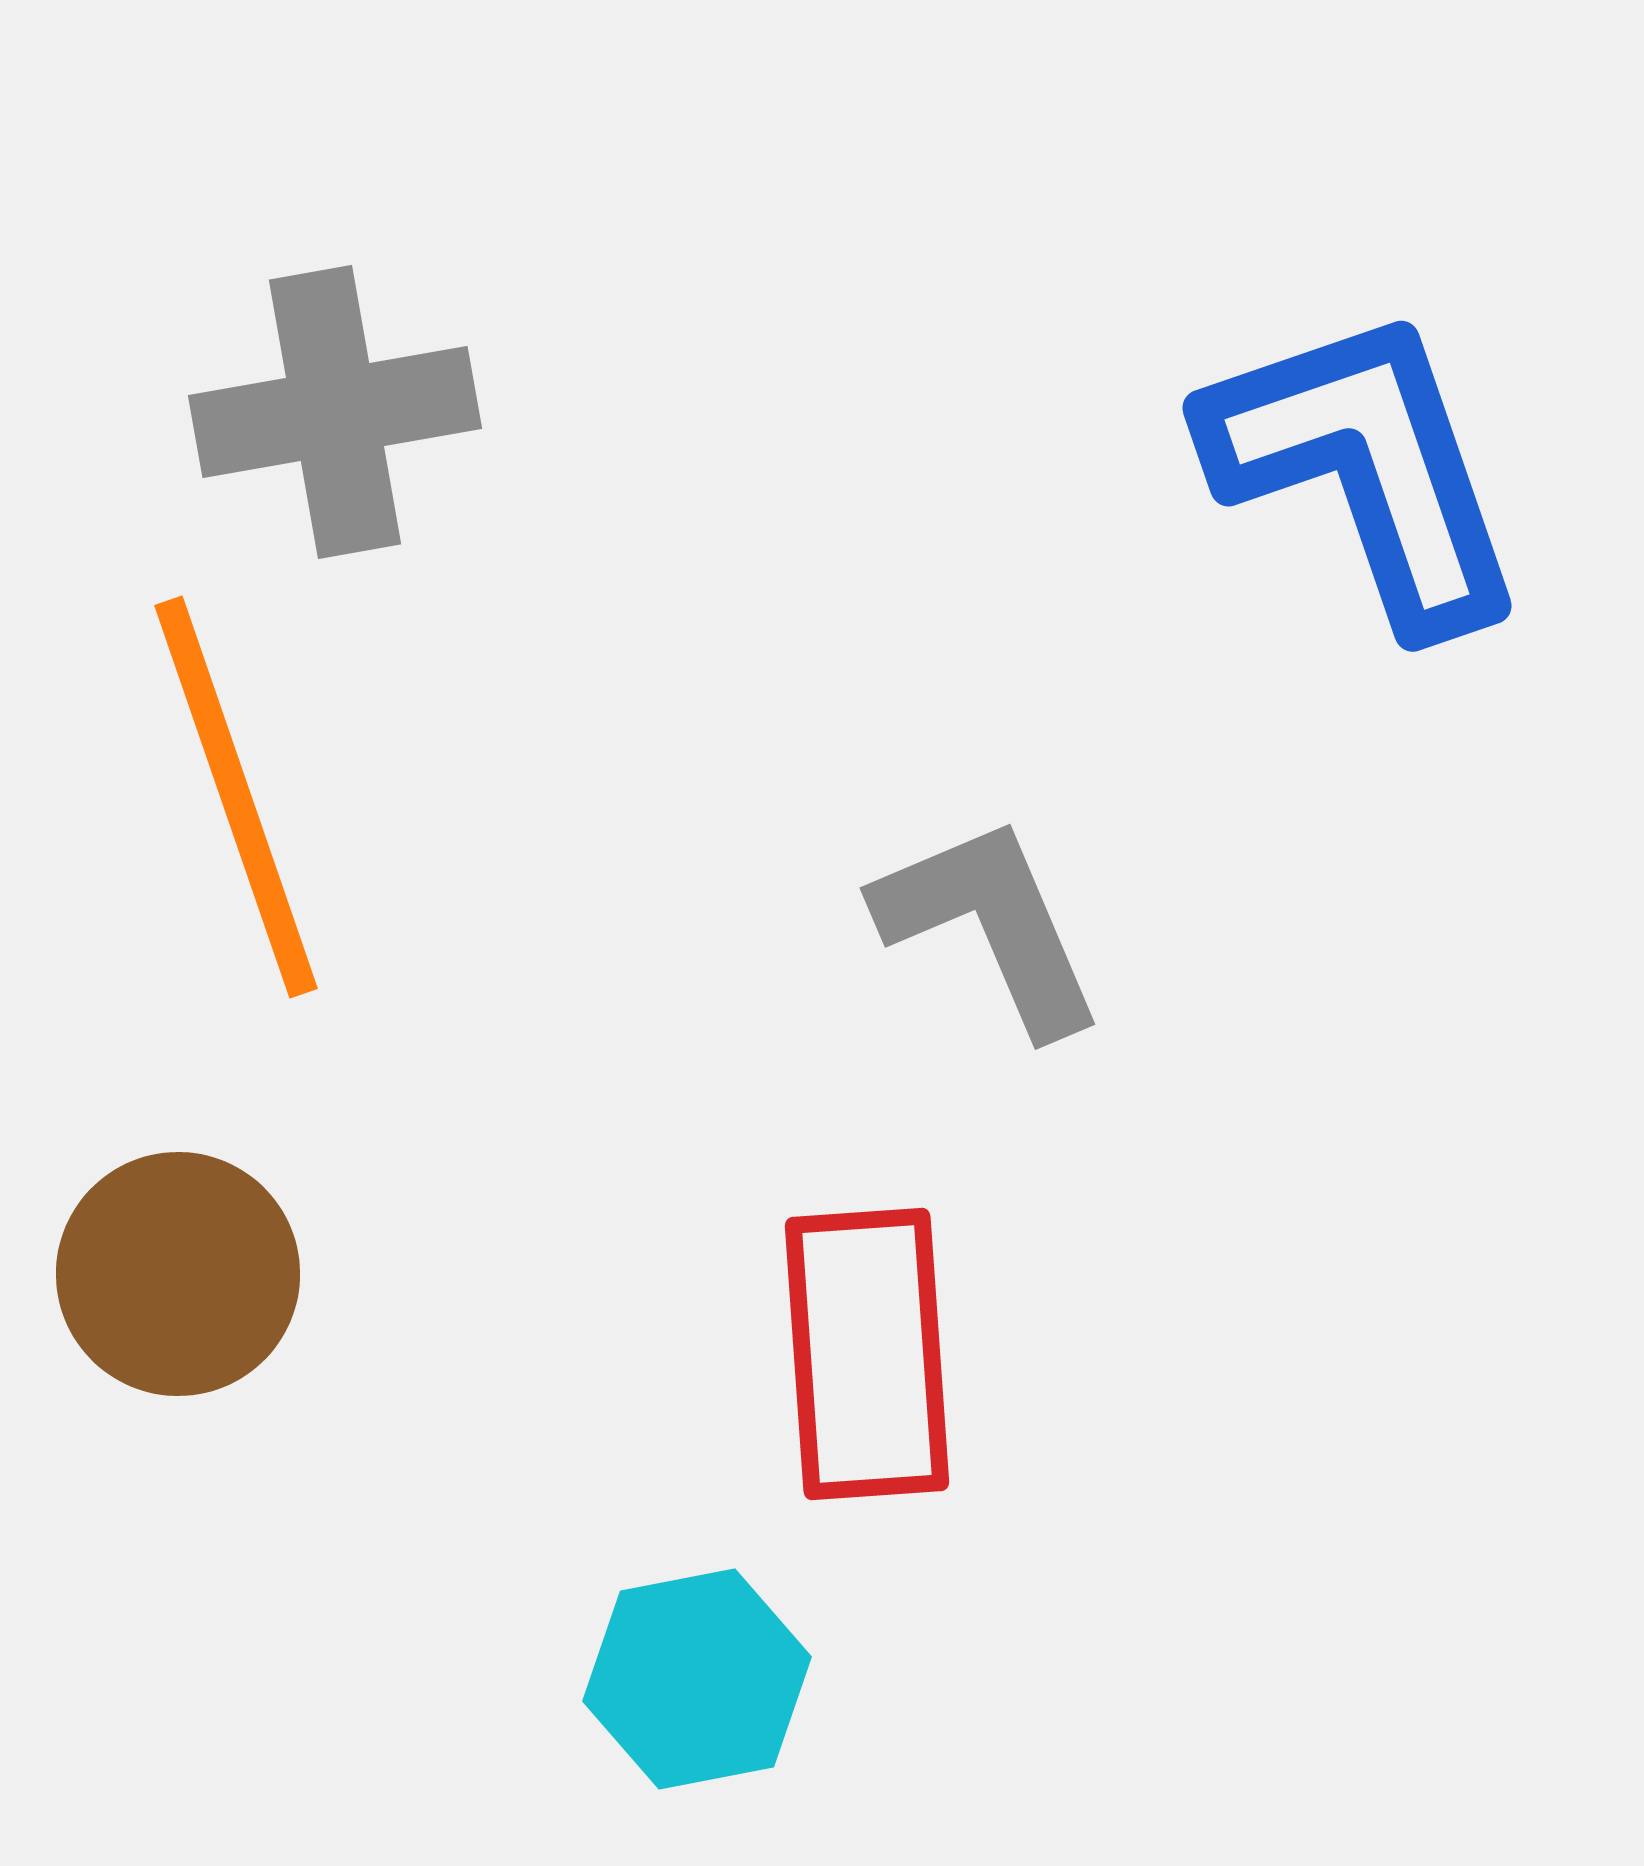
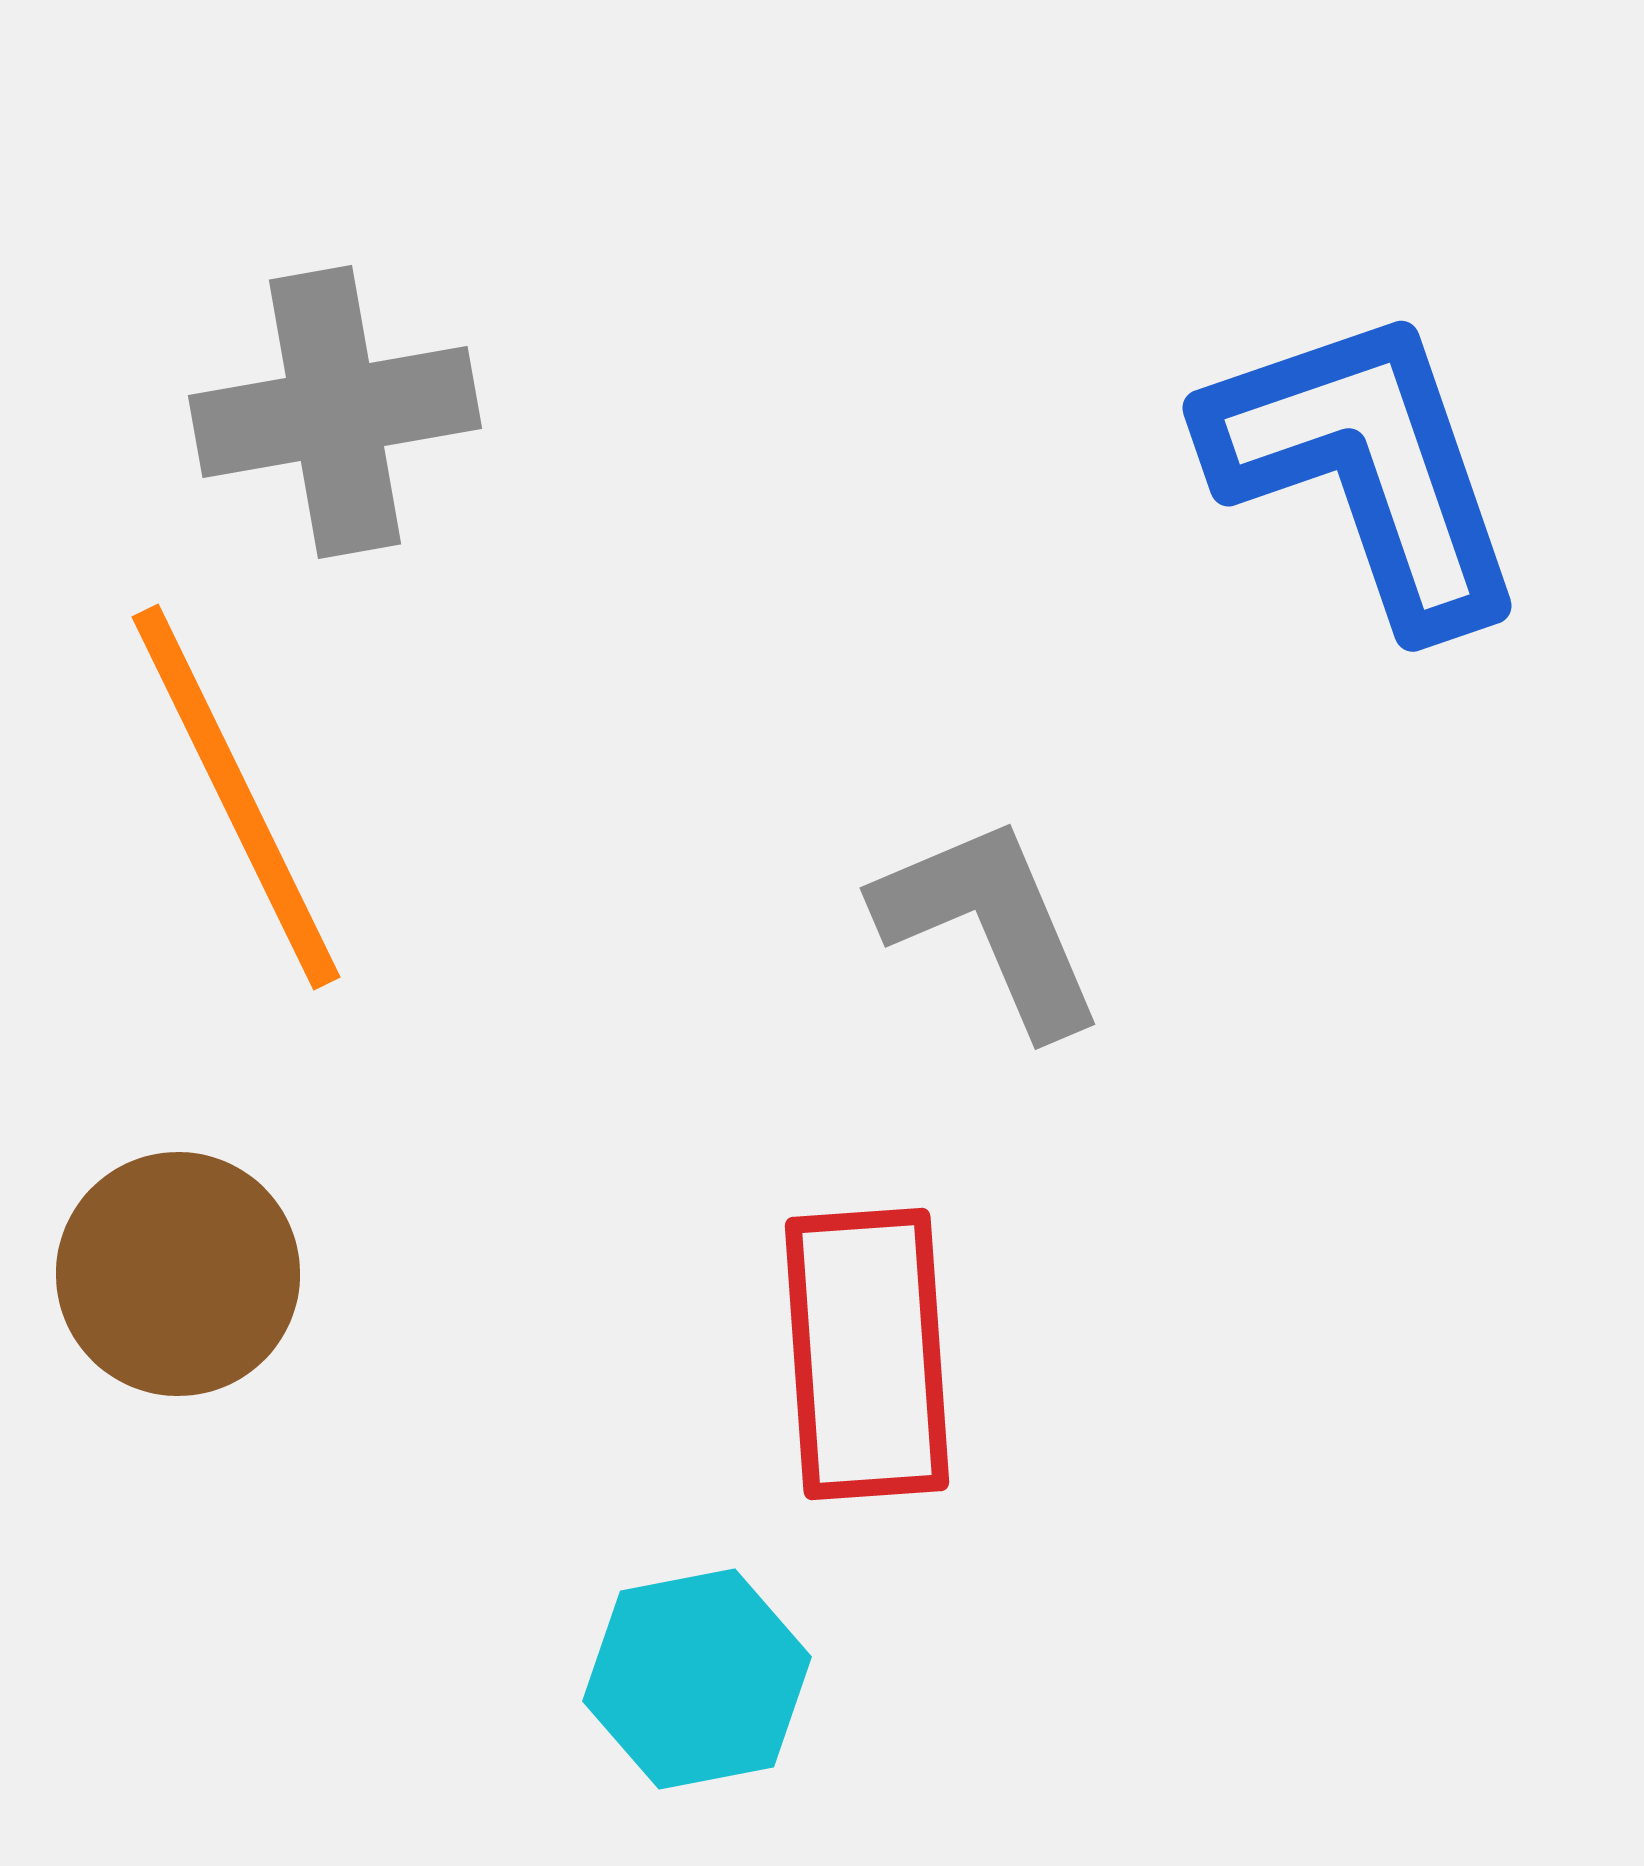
orange line: rotated 7 degrees counterclockwise
